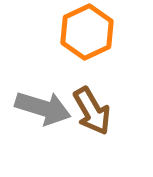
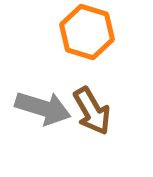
orange hexagon: rotated 18 degrees counterclockwise
